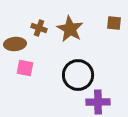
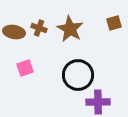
brown square: rotated 21 degrees counterclockwise
brown ellipse: moved 1 px left, 12 px up; rotated 15 degrees clockwise
pink square: rotated 30 degrees counterclockwise
